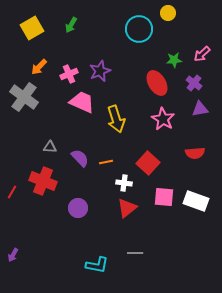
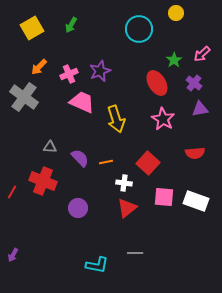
yellow circle: moved 8 px right
green star: rotated 28 degrees counterclockwise
